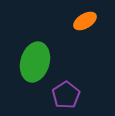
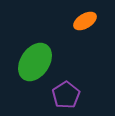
green ellipse: rotated 18 degrees clockwise
